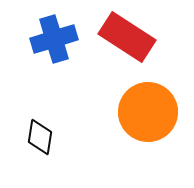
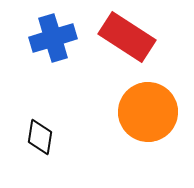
blue cross: moved 1 px left, 1 px up
